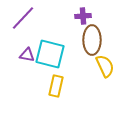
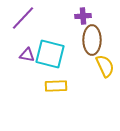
yellow rectangle: rotated 75 degrees clockwise
